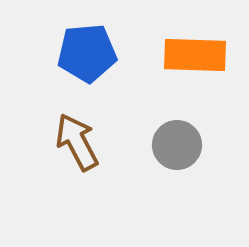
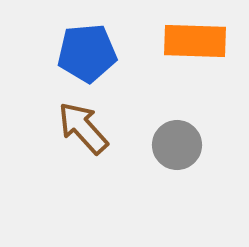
orange rectangle: moved 14 px up
brown arrow: moved 6 px right, 14 px up; rotated 14 degrees counterclockwise
